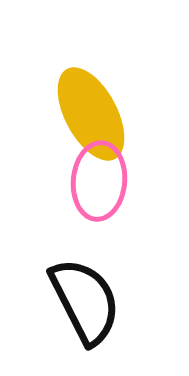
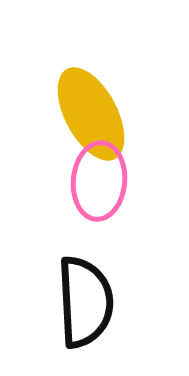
black semicircle: moved 1 px down; rotated 24 degrees clockwise
